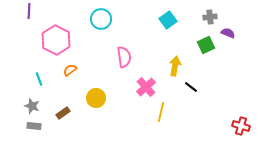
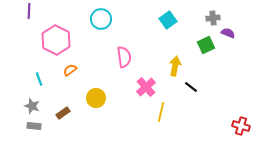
gray cross: moved 3 px right, 1 px down
